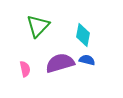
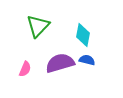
pink semicircle: rotated 35 degrees clockwise
